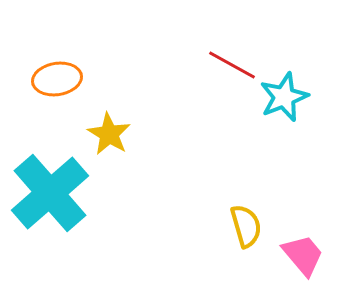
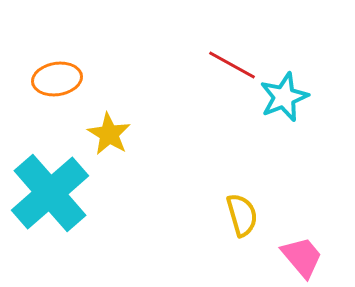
yellow semicircle: moved 4 px left, 11 px up
pink trapezoid: moved 1 px left, 2 px down
